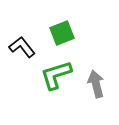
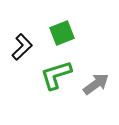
black L-shape: rotated 84 degrees clockwise
gray arrow: rotated 68 degrees clockwise
